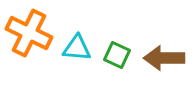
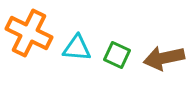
brown arrow: rotated 12 degrees counterclockwise
